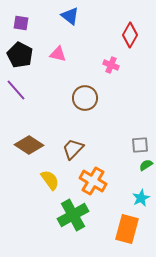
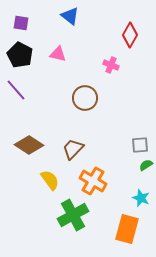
cyan star: rotated 24 degrees counterclockwise
